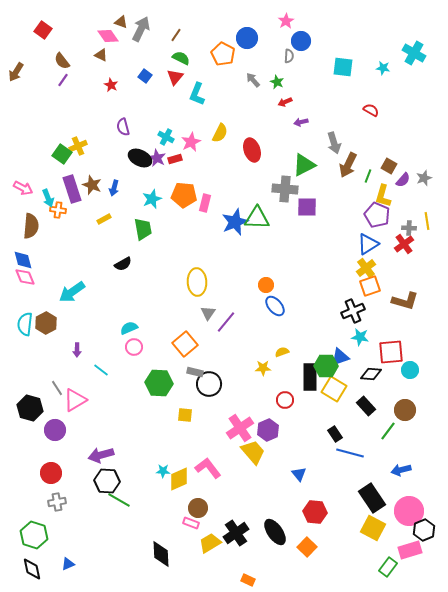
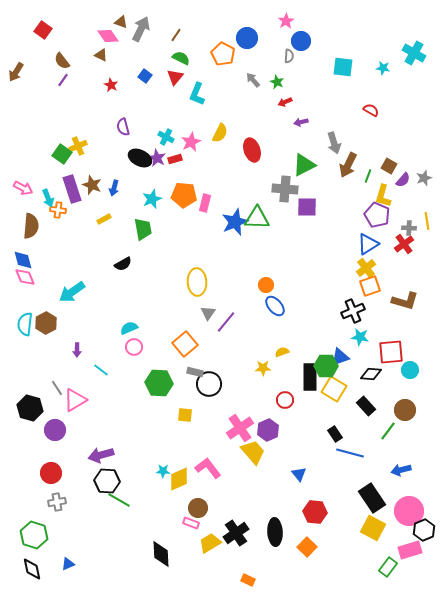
black ellipse at (275, 532): rotated 32 degrees clockwise
